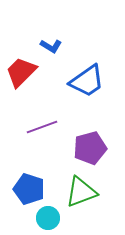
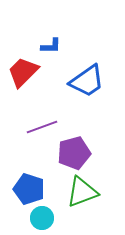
blue L-shape: rotated 30 degrees counterclockwise
red trapezoid: moved 2 px right
purple pentagon: moved 16 px left, 5 px down
green triangle: moved 1 px right
cyan circle: moved 6 px left
